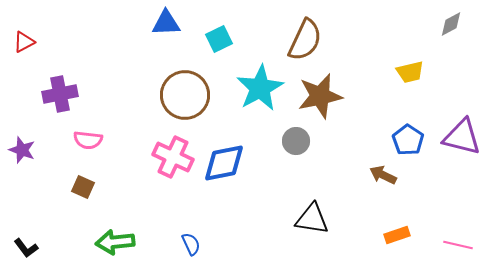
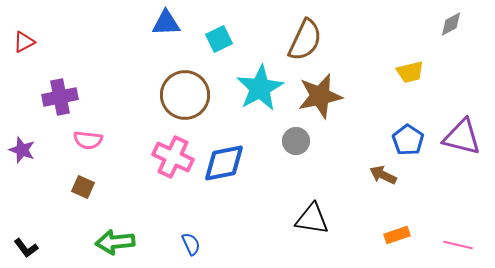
purple cross: moved 3 px down
